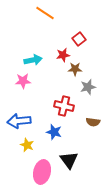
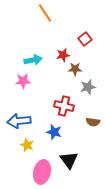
orange line: rotated 24 degrees clockwise
red square: moved 6 px right
